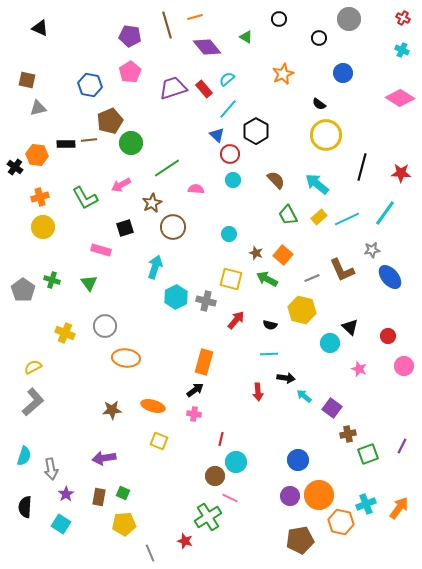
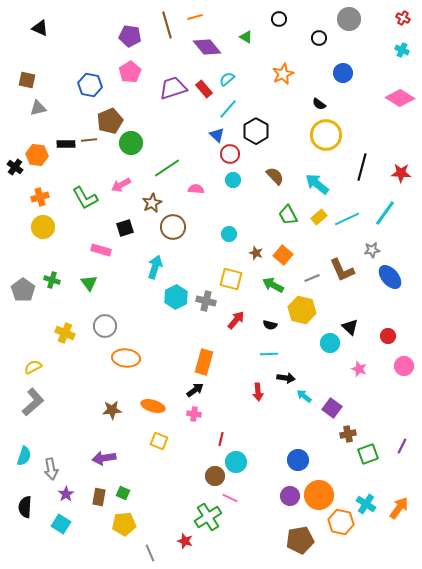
brown semicircle at (276, 180): moved 1 px left, 4 px up
green arrow at (267, 279): moved 6 px right, 6 px down
cyan cross at (366, 504): rotated 36 degrees counterclockwise
